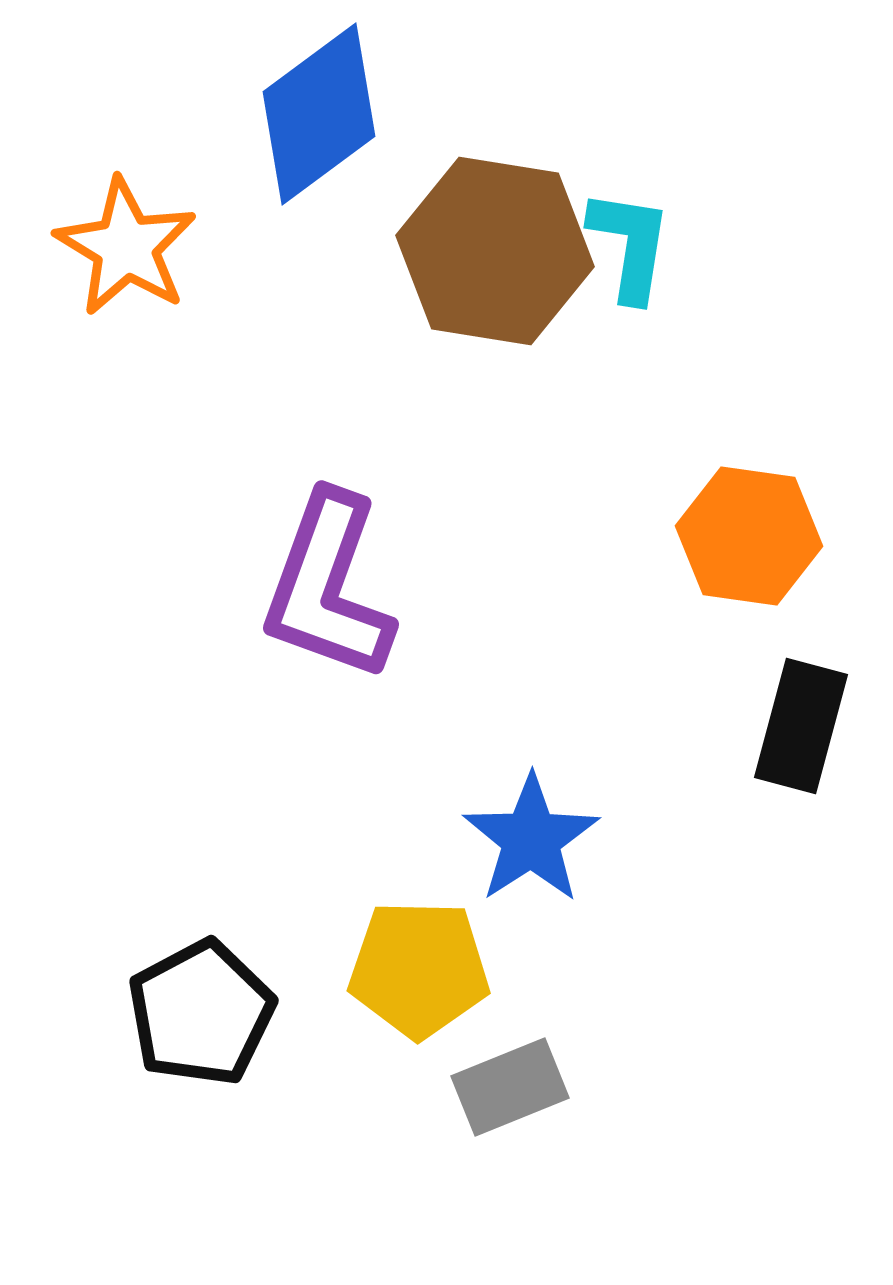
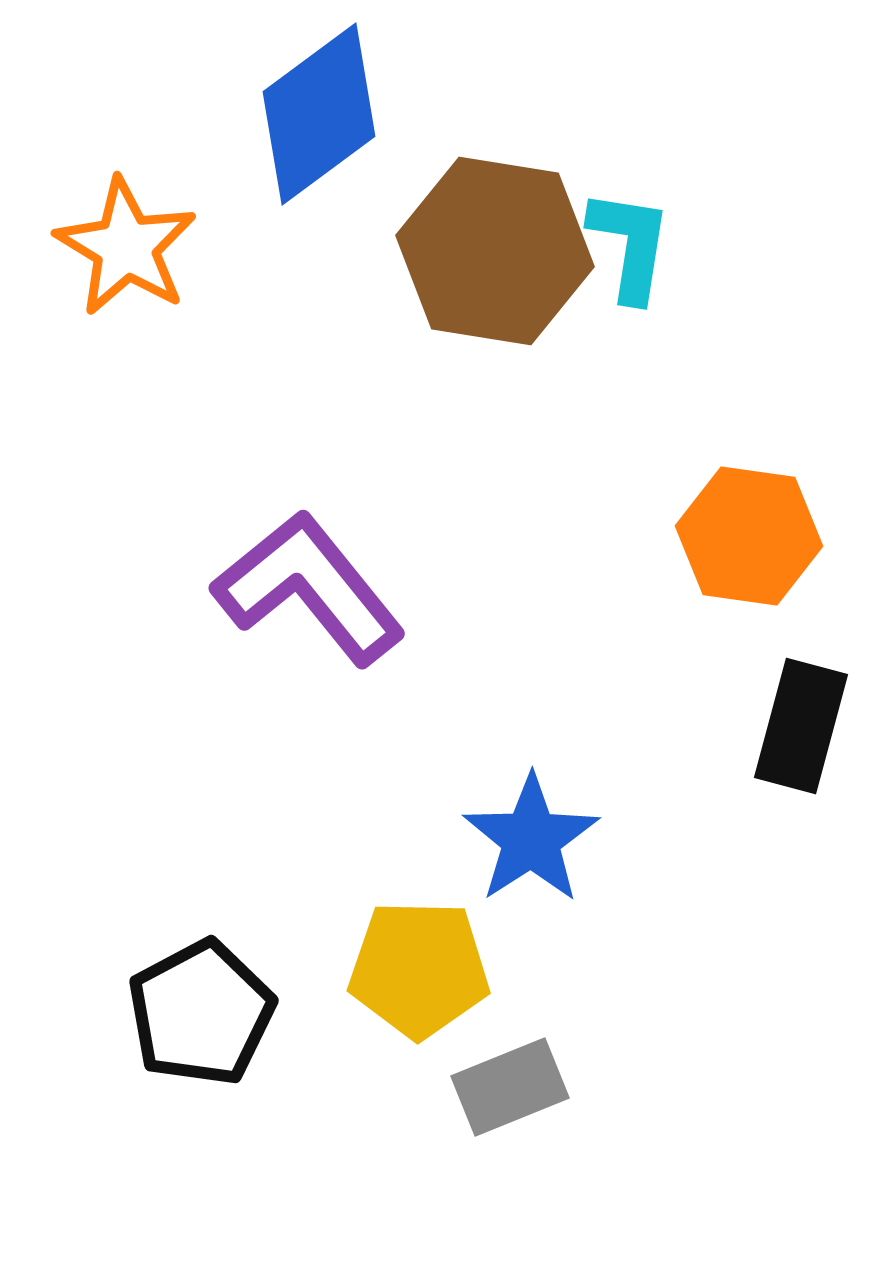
purple L-shape: moved 19 px left, 1 px down; rotated 121 degrees clockwise
